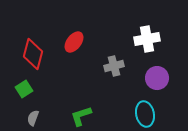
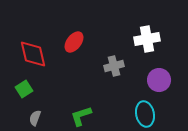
red diamond: rotated 28 degrees counterclockwise
purple circle: moved 2 px right, 2 px down
gray semicircle: moved 2 px right
